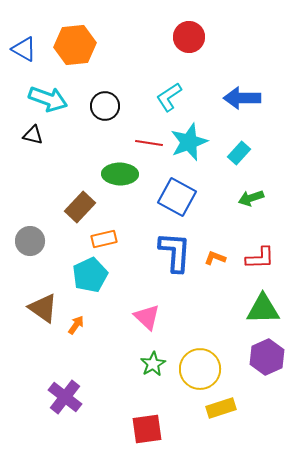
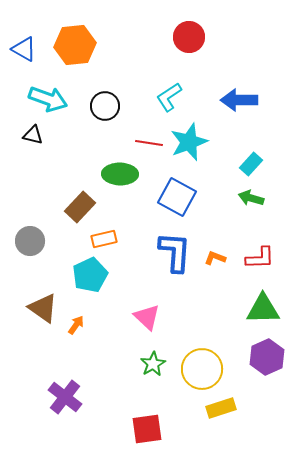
blue arrow: moved 3 px left, 2 px down
cyan rectangle: moved 12 px right, 11 px down
green arrow: rotated 35 degrees clockwise
yellow circle: moved 2 px right
